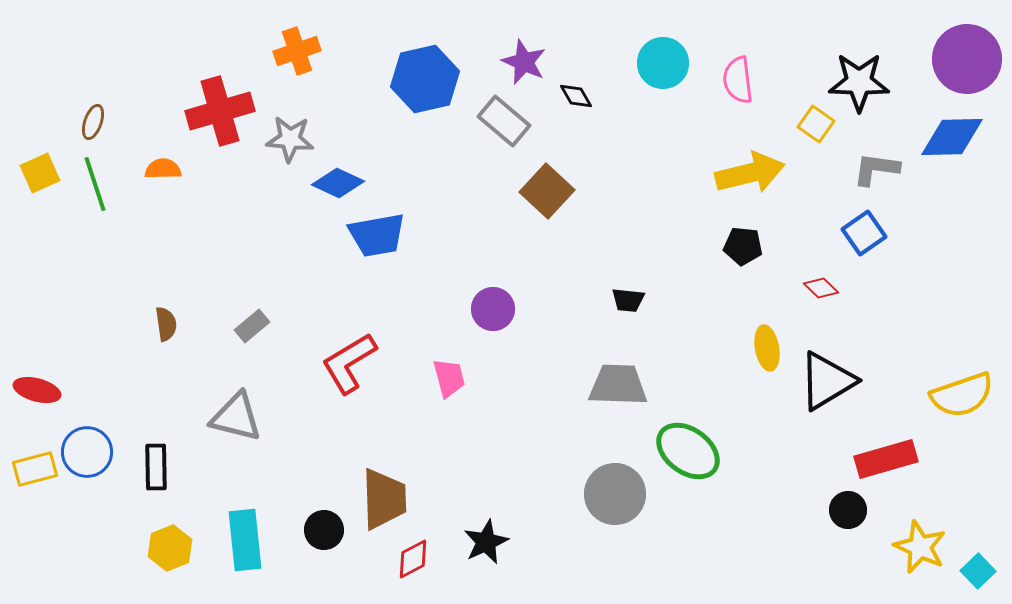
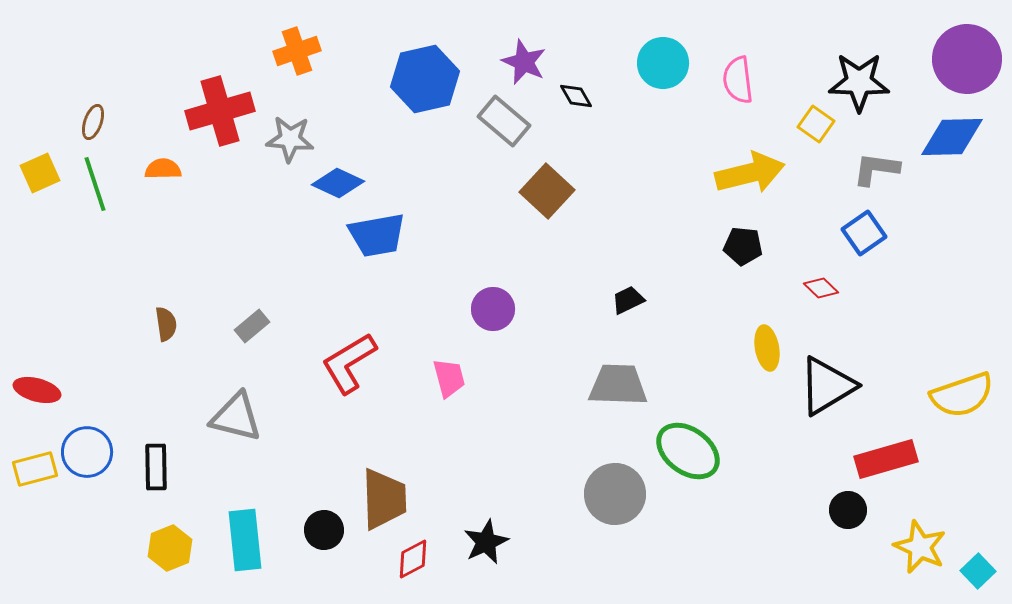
black trapezoid at (628, 300): rotated 148 degrees clockwise
black triangle at (827, 381): moved 5 px down
